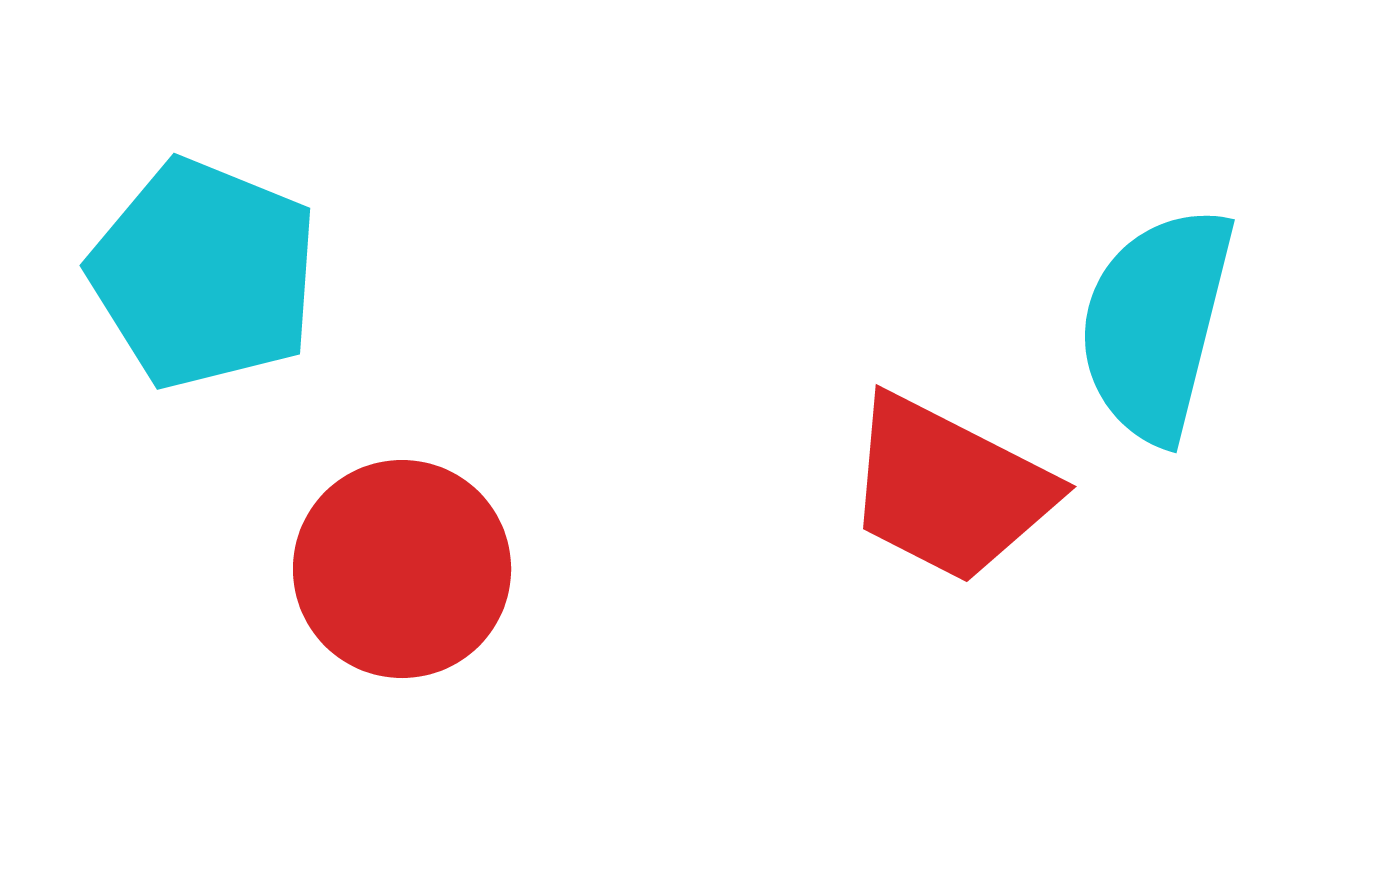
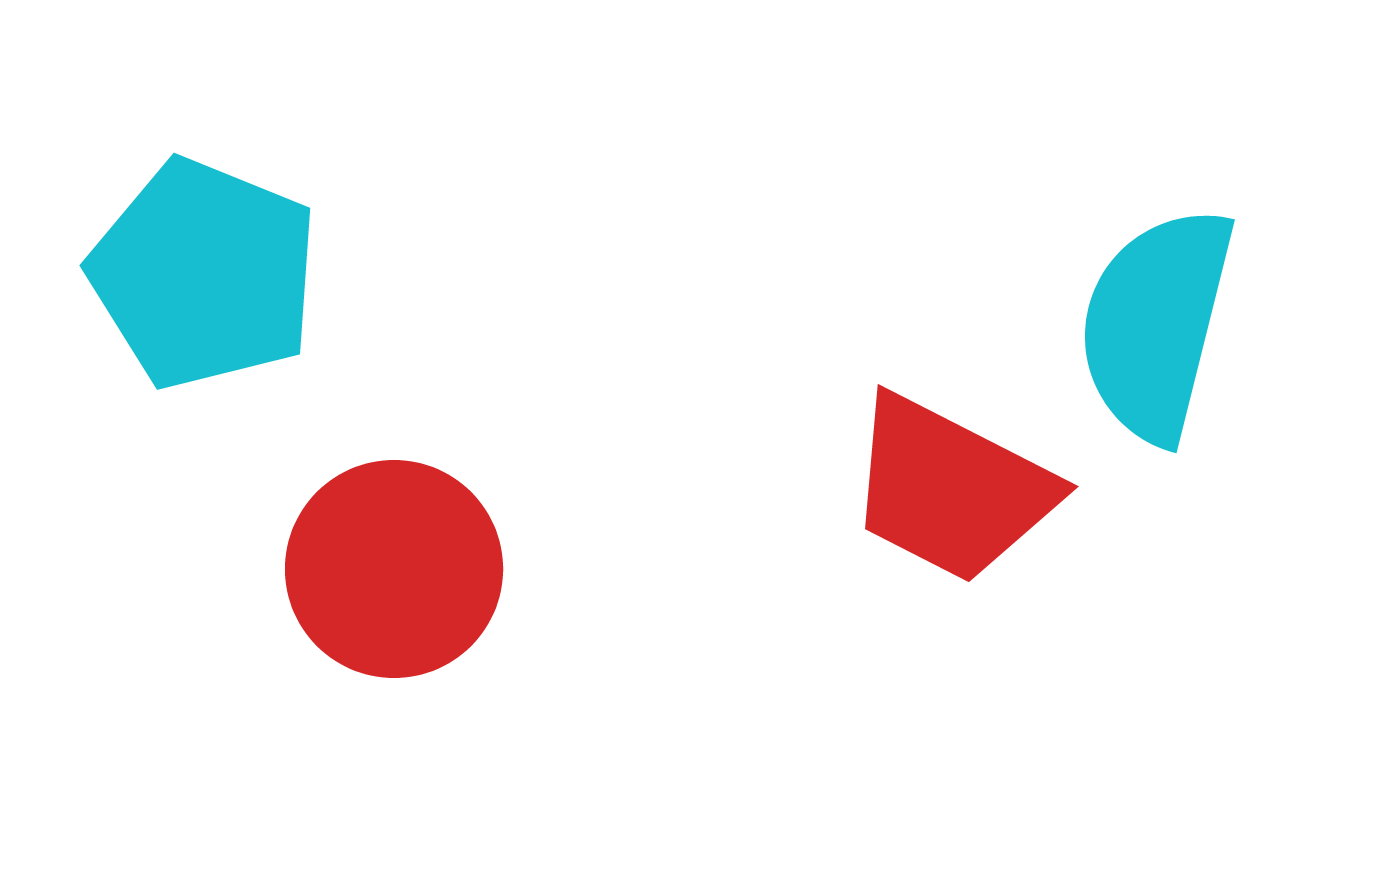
red trapezoid: moved 2 px right
red circle: moved 8 px left
